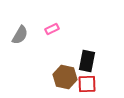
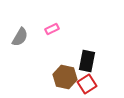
gray semicircle: moved 2 px down
red square: rotated 30 degrees counterclockwise
